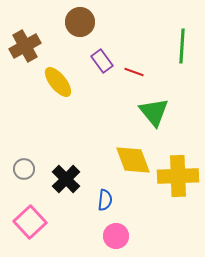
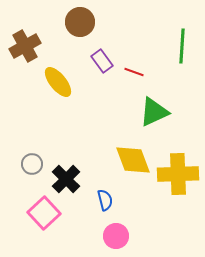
green triangle: rotated 44 degrees clockwise
gray circle: moved 8 px right, 5 px up
yellow cross: moved 2 px up
blue semicircle: rotated 20 degrees counterclockwise
pink square: moved 14 px right, 9 px up
